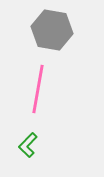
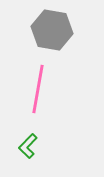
green L-shape: moved 1 px down
